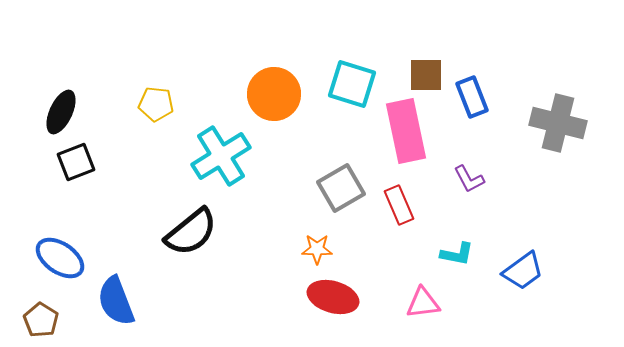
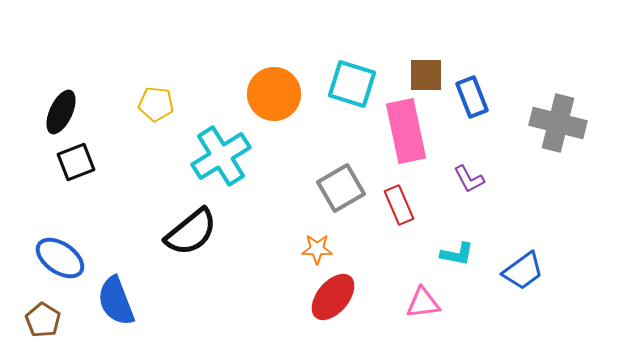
red ellipse: rotated 66 degrees counterclockwise
brown pentagon: moved 2 px right
